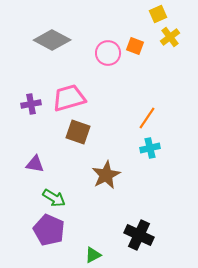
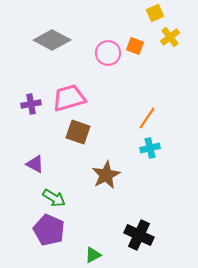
yellow square: moved 3 px left, 1 px up
purple triangle: rotated 18 degrees clockwise
